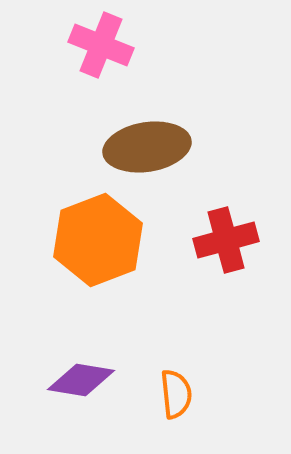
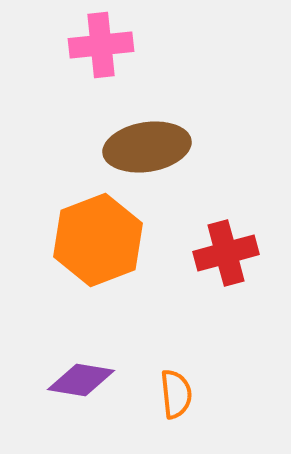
pink cross: rotated 28 degrees counterclockwise
red cross: moved 13 px down
